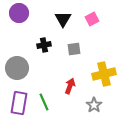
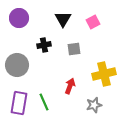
purple circle: moved 5 px down
pink square: moved 1 px right, 3 px down
gray circle: moved 3 px up
gray star: rotated 21 degrees clockwise
